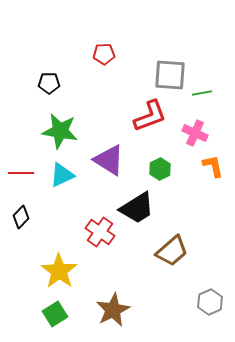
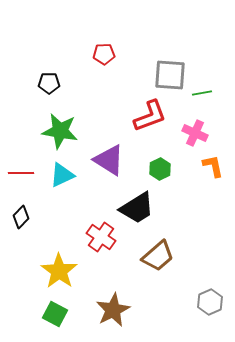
red cross: moved 1 px right, 5 px down
brown trapezoid: moved 14 px left, 5 px down
green square: rotated 30 degrees counterclockwise
